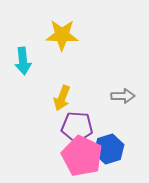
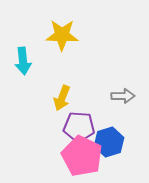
purple pentagon: moved 2 px right
blue hexagon: moved 7 px up
